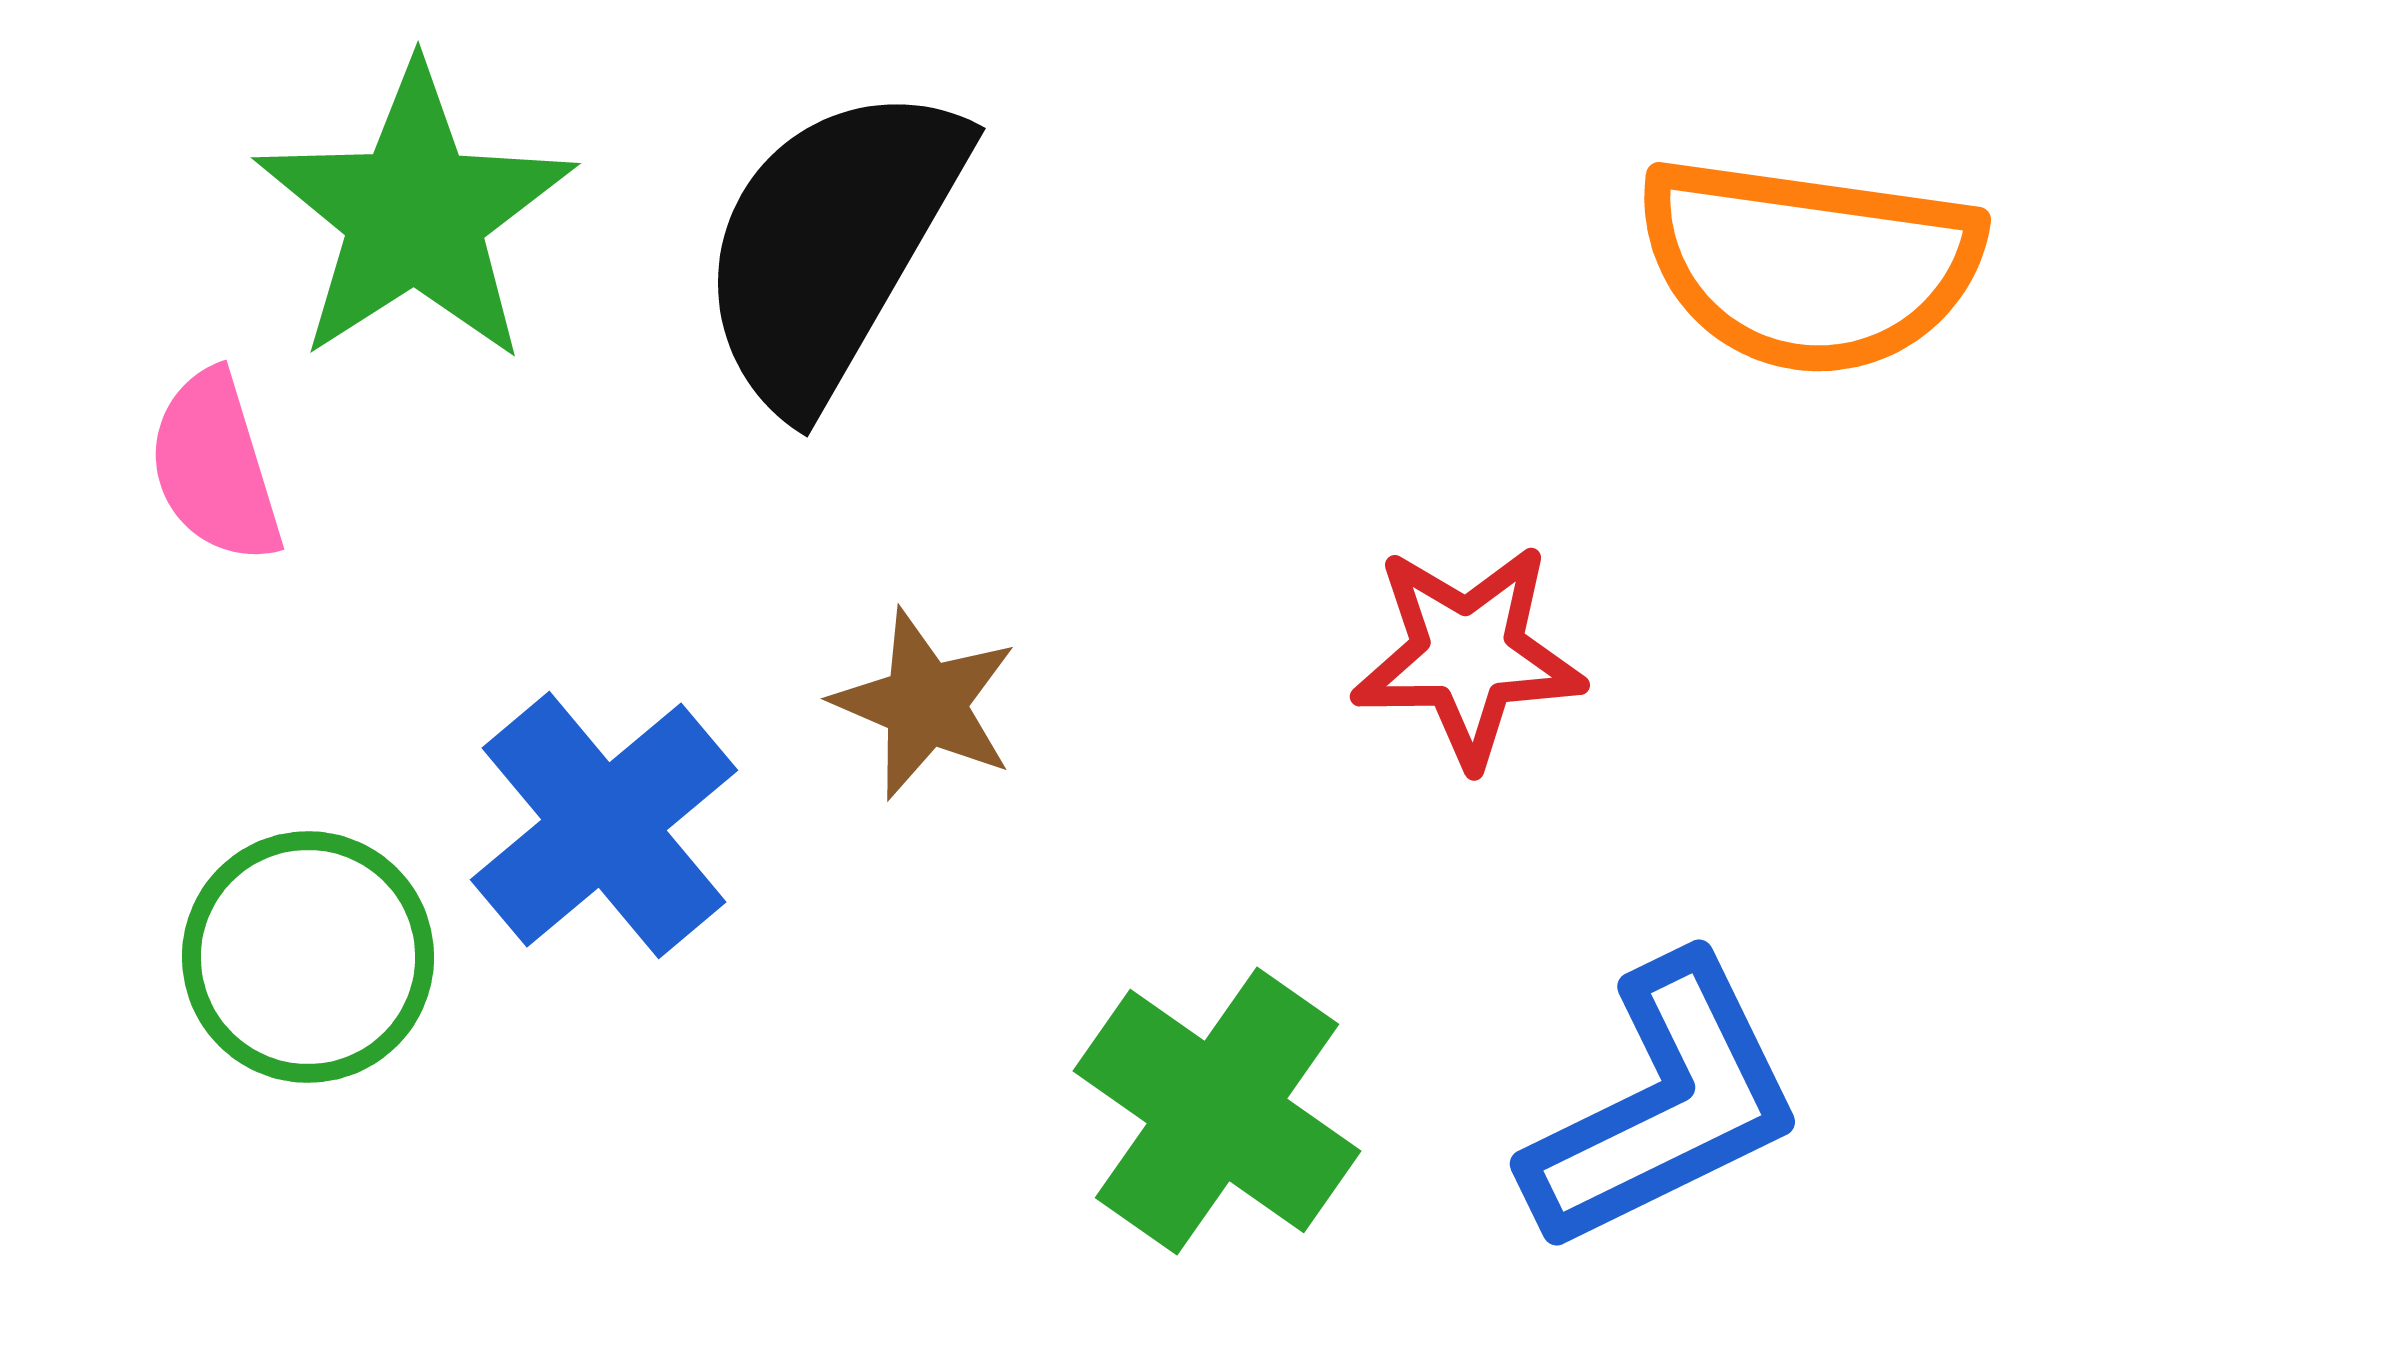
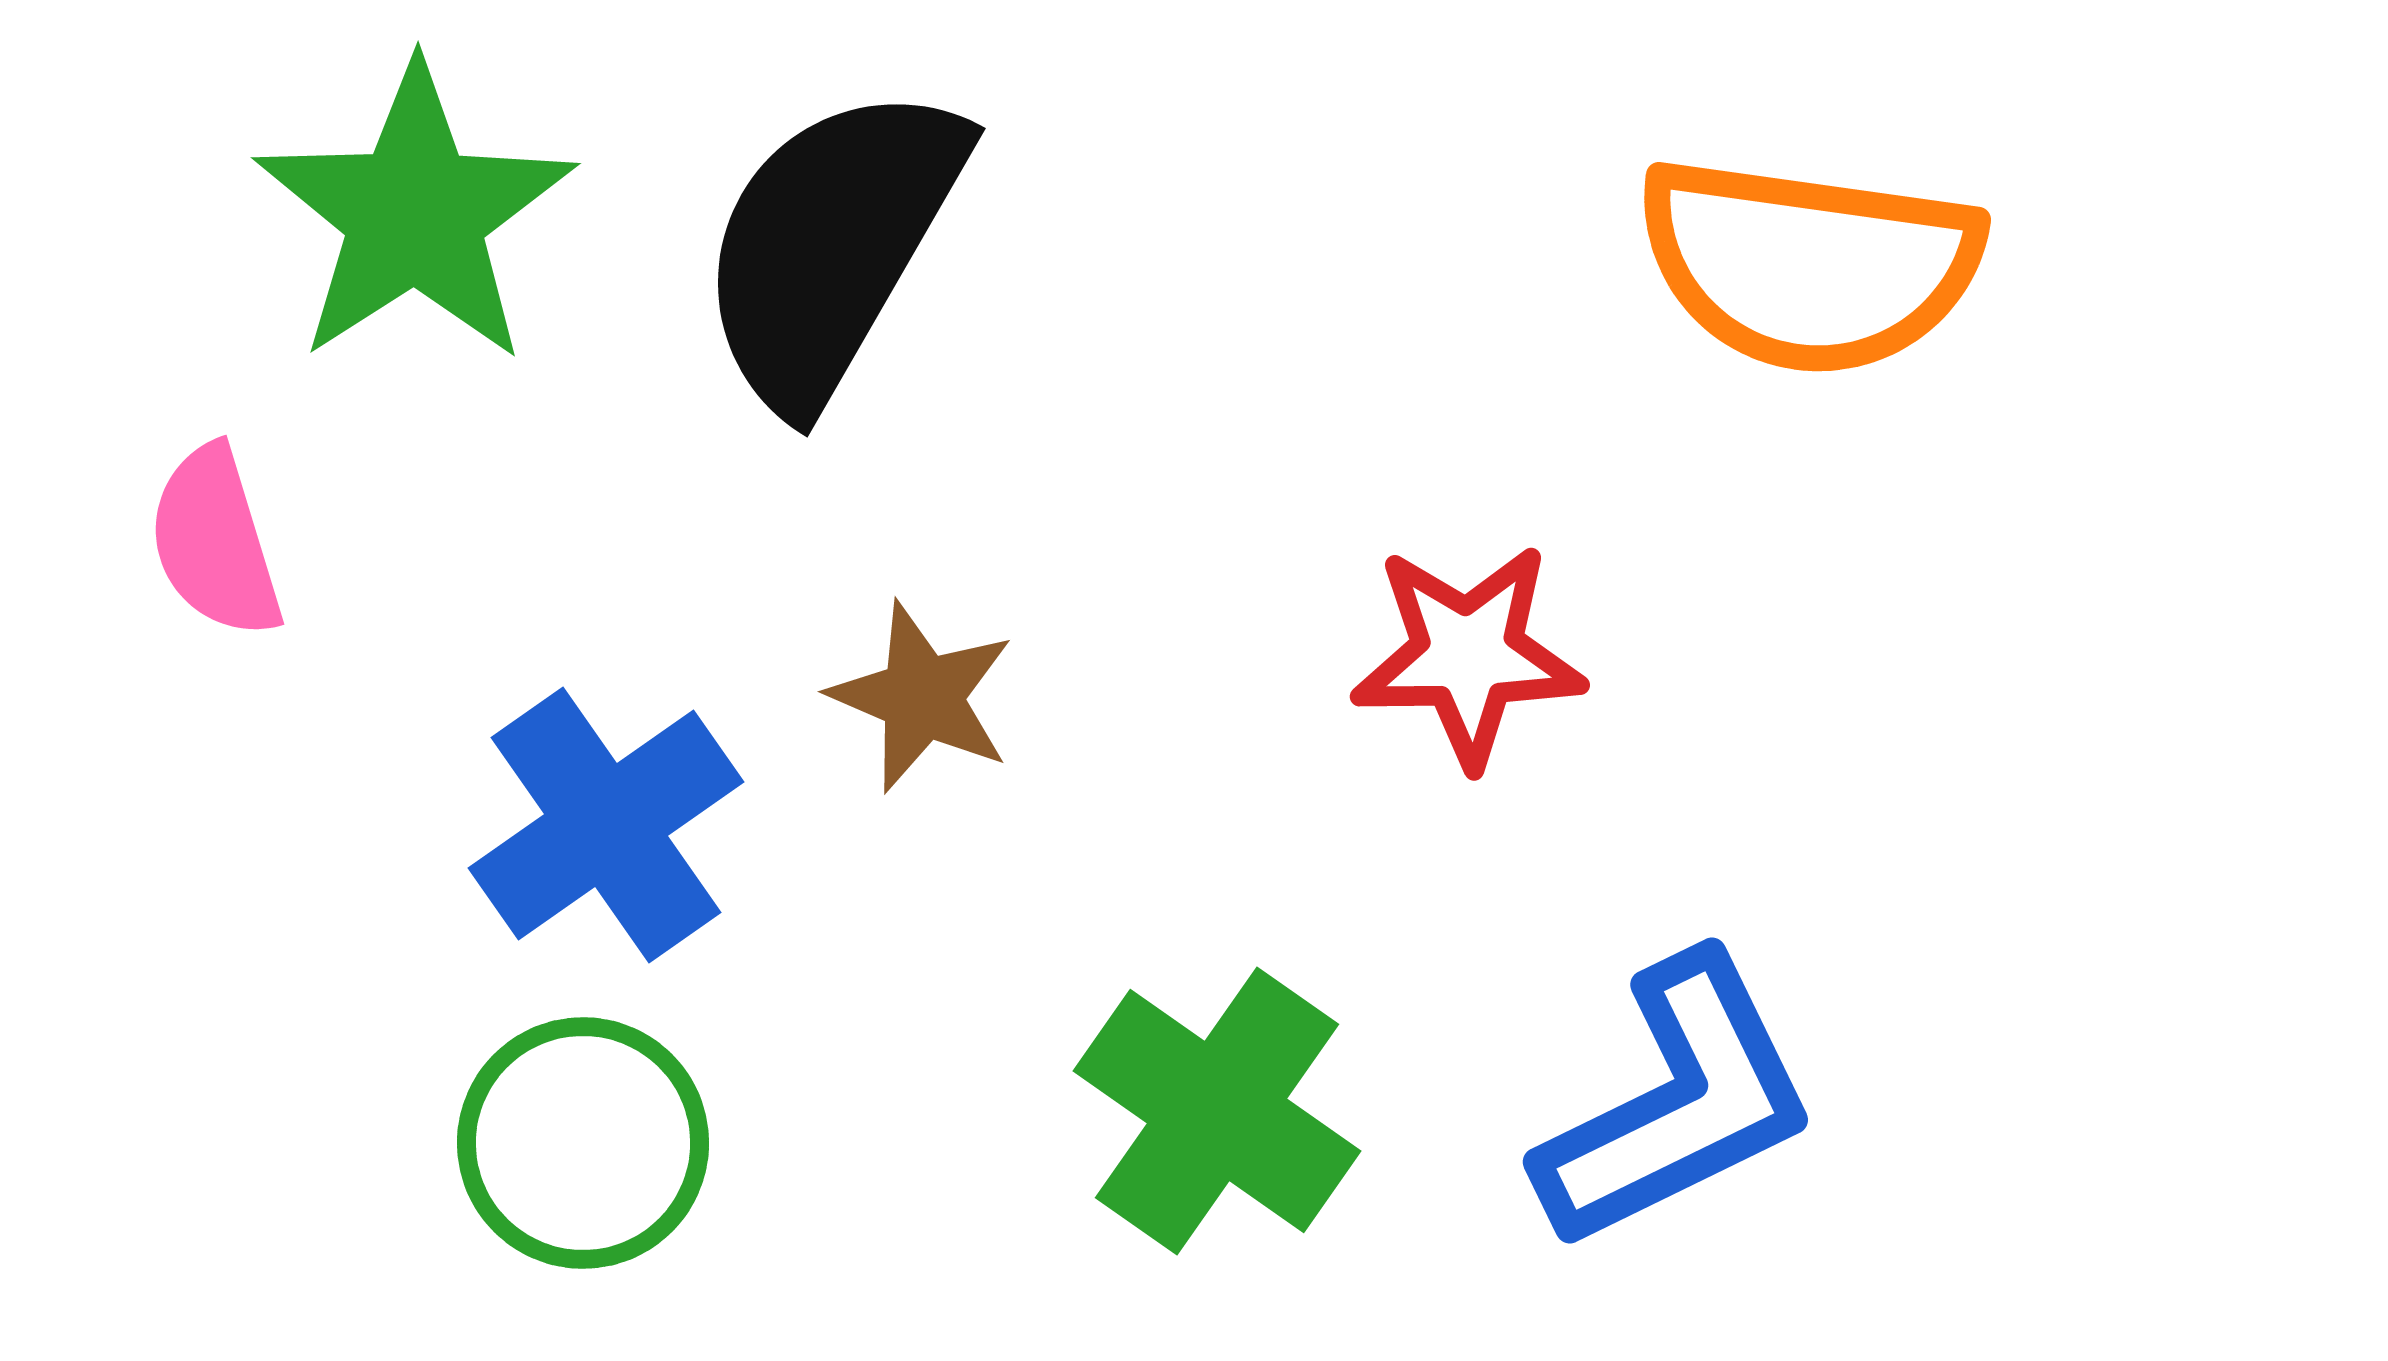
pink semicircle: moved 75 px down
brown star: moved 3 px left, 7 px up
blue cross: moved 2 px right; rotated 5 degrees clockwise
green circle: moved 275 px right, 186 px down
blue L-shape: moved 13 px right, 2 px up
